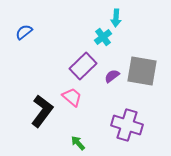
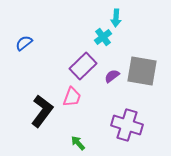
blue semicircle: moved 11 px down
pink trapezoid: rotated 70 degrees clockwise
